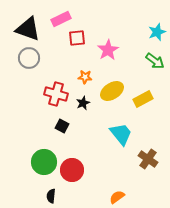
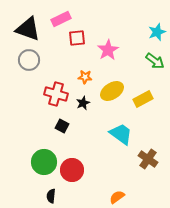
gray circle: moved 2 px down
cyan trapezoid: rotated 15 degrees counterclockwise
